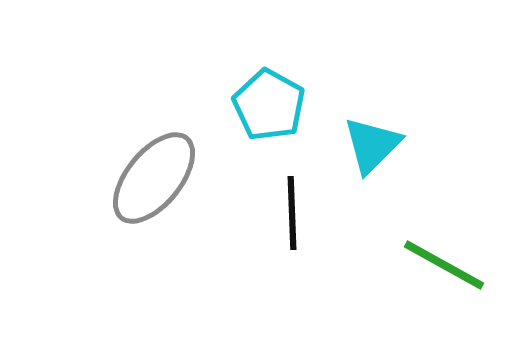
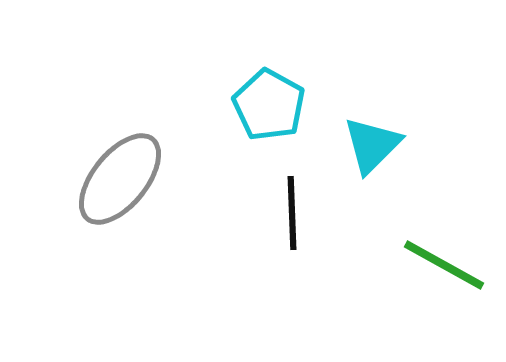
gray ellipse: moved 34 px left, 1 px down
